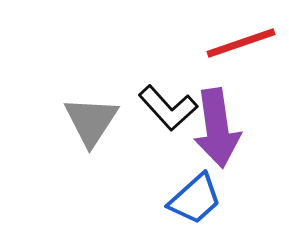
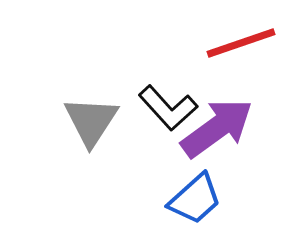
purple arrow: rotated 118 degrees counterclockwise
